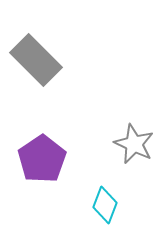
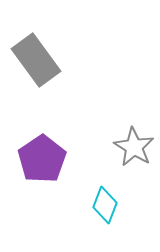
gray rectangle: rotated 9 degrees clockwise
gray star: moved 3 px down; rotated 6 degrees clockwise
